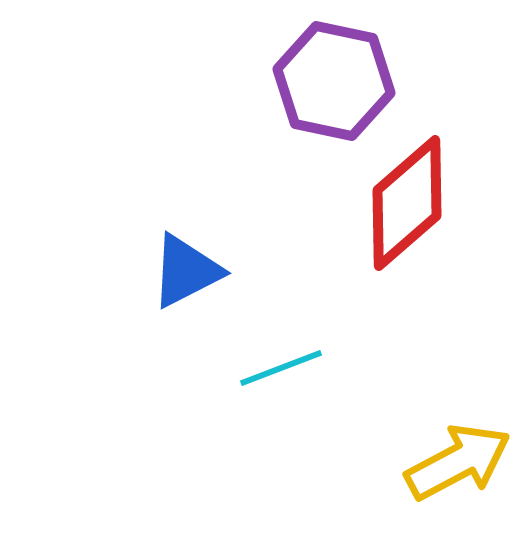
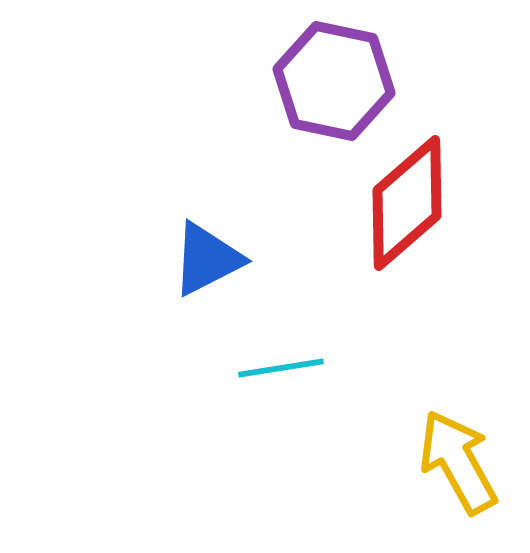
blue triangle: moved 21 px right, 12 px up
cyan line: rotated 12 degrees clockwise
yellow arrow: rotated 91 degrees counterclockwise
